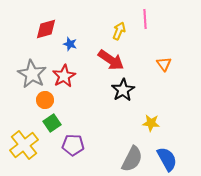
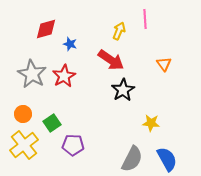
orange circle: moved 22 px left, 14 px down
